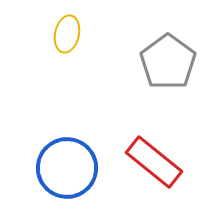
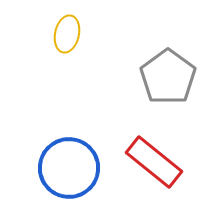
gray pentagon: moved 15 px down
blue circle: moved 2 px right
